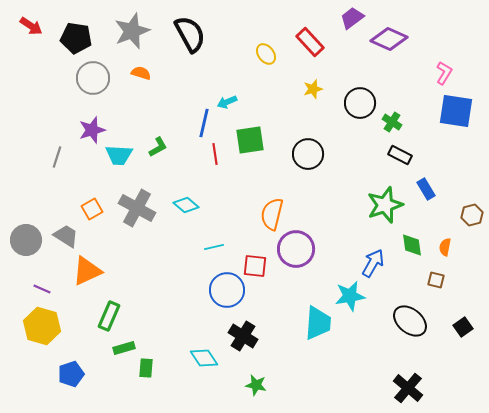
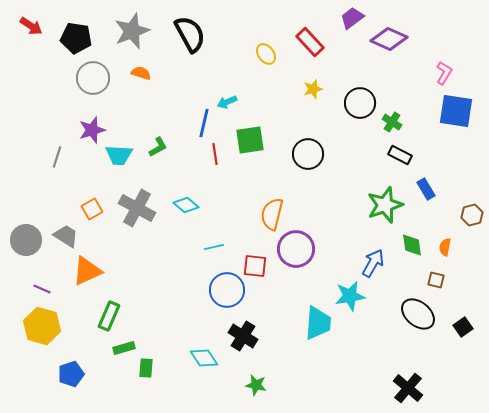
black ellipse at (410, 321): moved 8 px right, 7 px up
